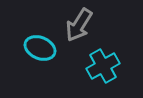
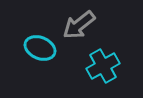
gray arrow: rotated 20 degrees clockwise
